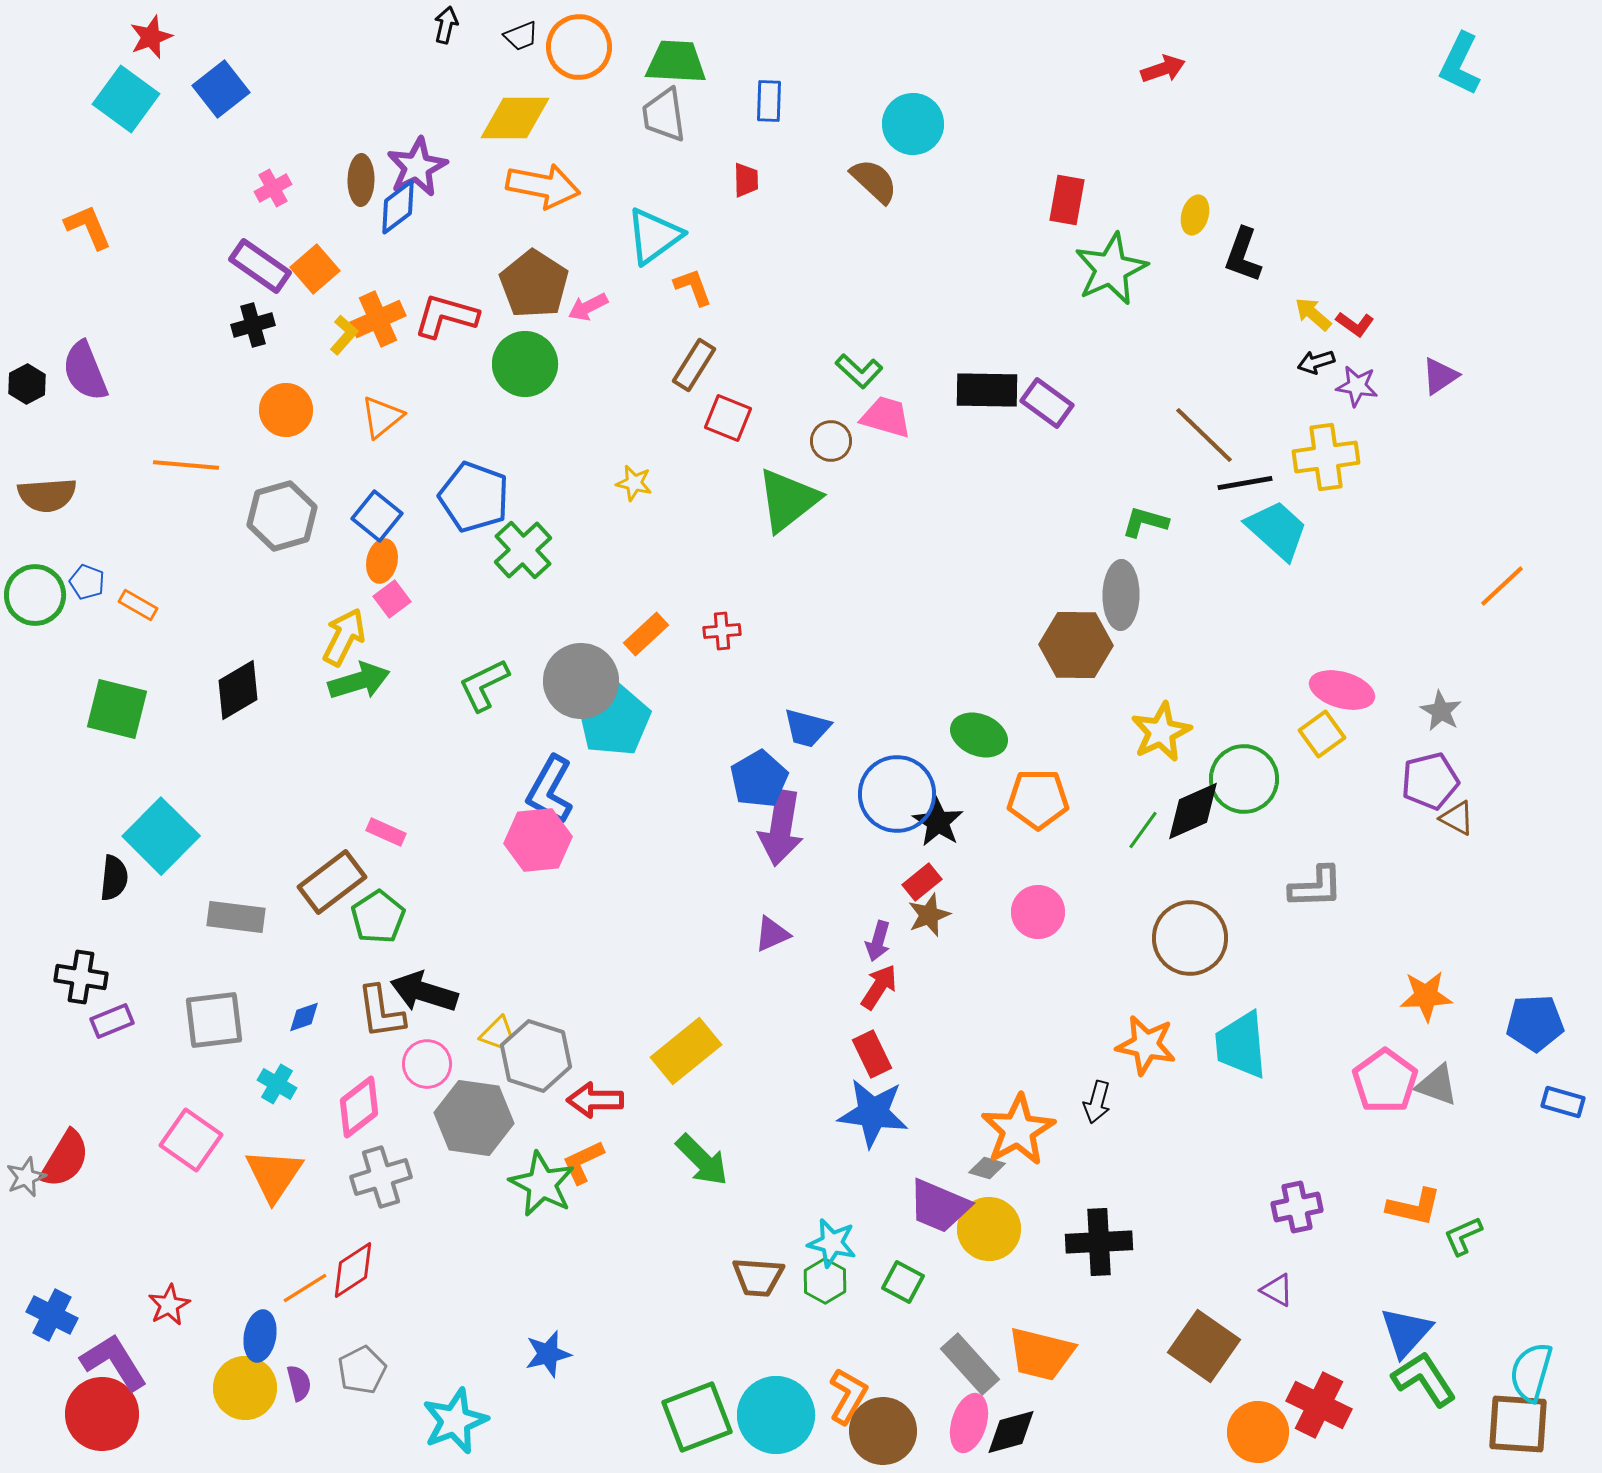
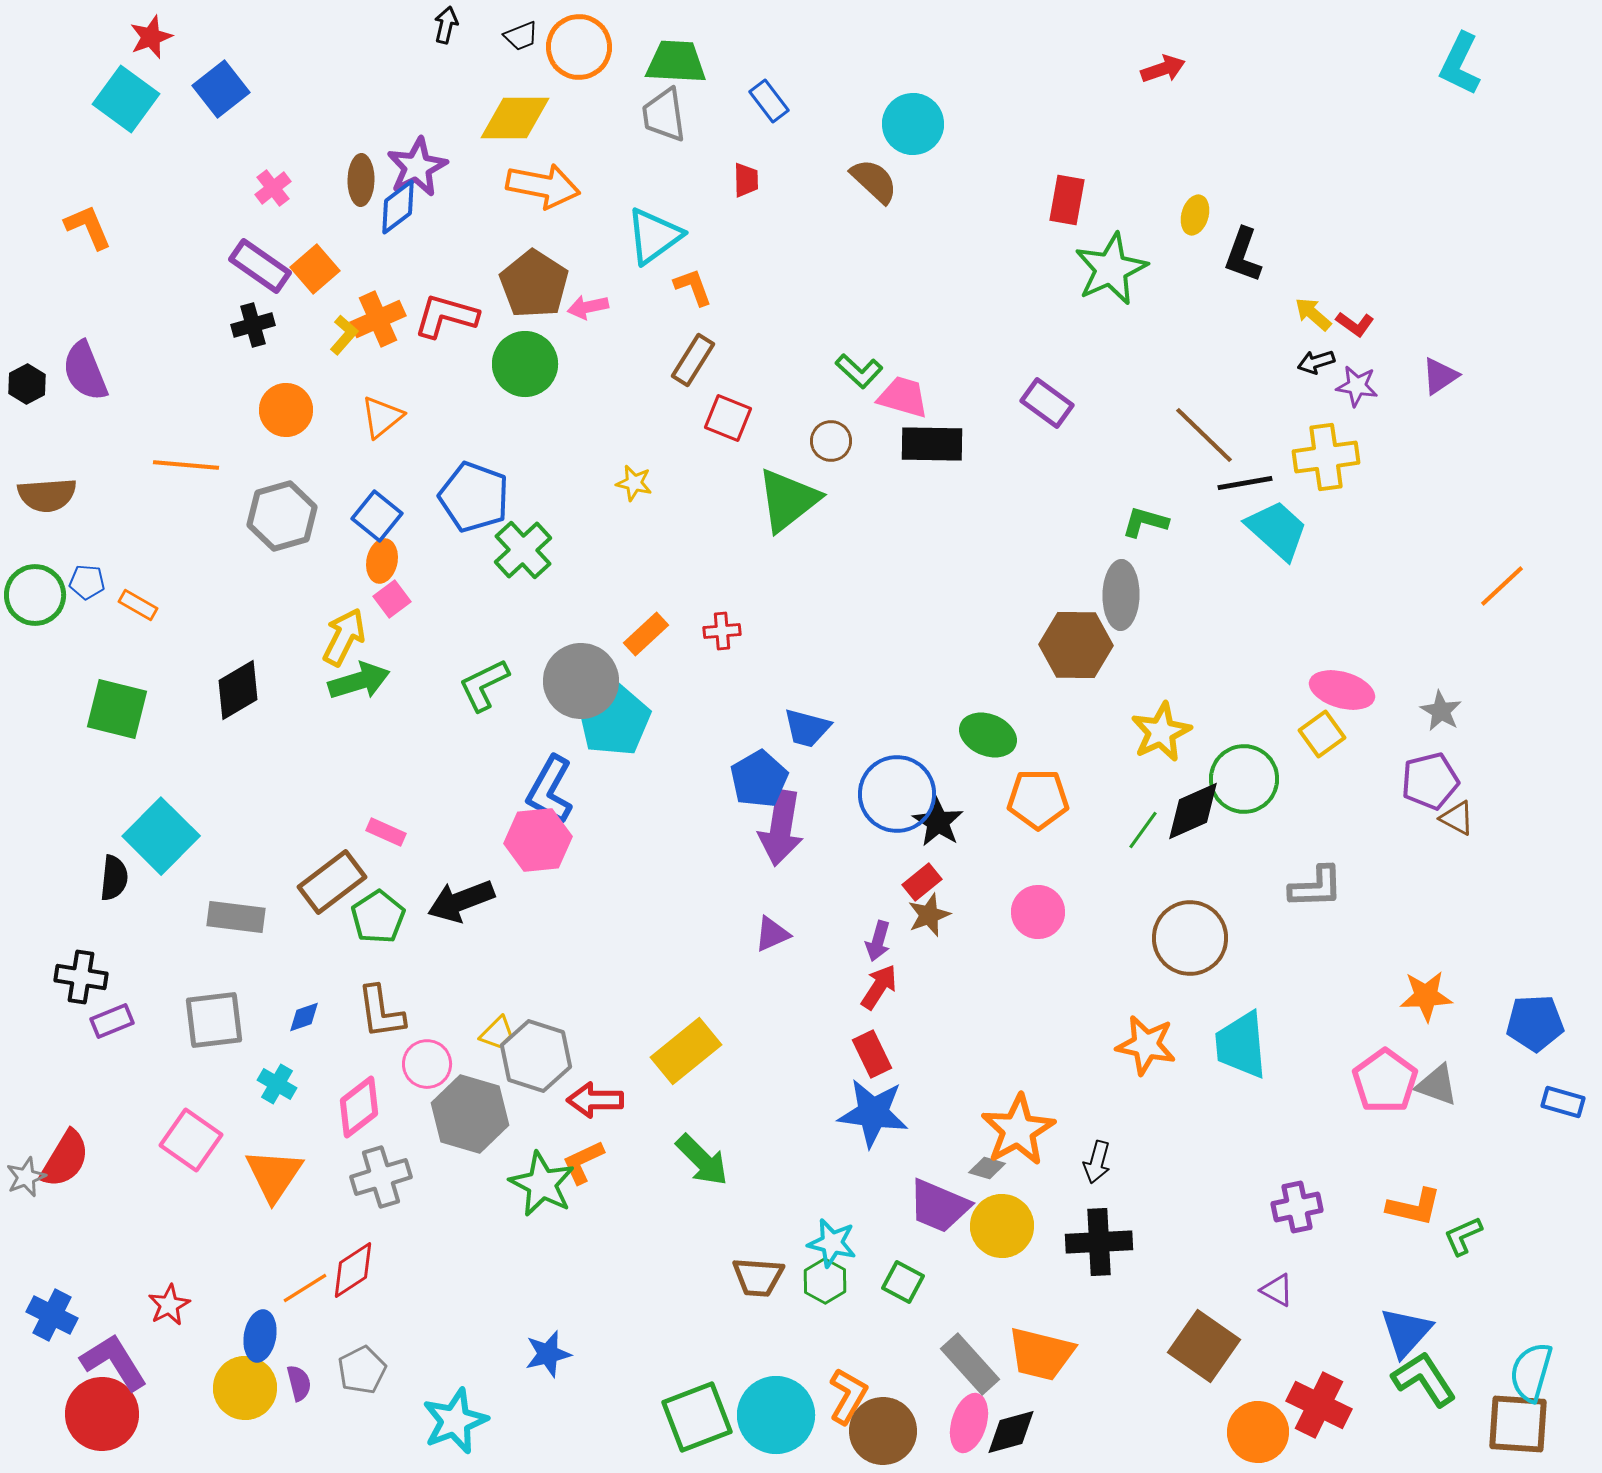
blue rectangle at (769, 101): rotated 39 degrees counterclockwise
pink cross at (273, 188): rotated 9 degrees counterclockwise
pink arrow at (588, 307): rotated 15 degrees clockwise
brown rectangle at (694, 365): moved 1 px left, 5 px up
black rectangle at (987, 390): moved 55 px left, 54 px down
pink trapezoid at (886, 417): moved 17 px right, 20 px up
blue pentagon at (87, 582): rotated 16 degrees counterclockwise
green ellipse at (979, 735): moved 9 px right
black arrow at (424, 992): moved 37 px right, 91 px up; rotated 38 degrees counterclockwise
black arrow at (1097, 1102): moved 60 px down
gray hexagon at (474, 1118): moved 4 px left, 4 px up; rotated 8 degrees clockwise
yellow circle at (989, 1229): moved 13 px right, 3 px up
